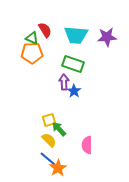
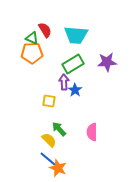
purple star: moved 25 px down
green rectangle: rotated 50 degrees counterclockwise
blue star: moved 1 px right, 1 px up
yellow square: moved 19 px up; rotated 24 degrees clockwise
pink semicircle: moved 5 px right, 13 px up
orange star: rotated 18 degrees counterclockwise
